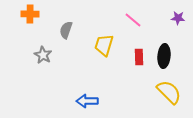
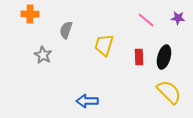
pink line: moved 13 px right
black ellipse: moved 1 px down; rotated 10 degrees clockwise
